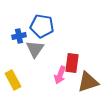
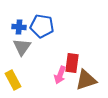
blue cross: moved 9 px up; rotated 16 degrees clockwise
gray triangle: moved 13 px left, 2 px up
brown triangle: moved 2 px left, 2 px up
